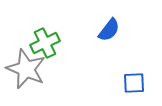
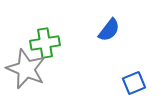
green cross: rotated 16 degrees clockwise
blue square: rotated 20 degrees counterclockwise
